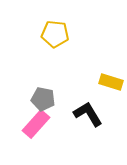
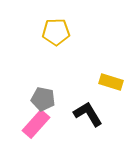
yellow pentagon: moved 1 px right, 2 px up; rotated 8 degrees counterclockwise
